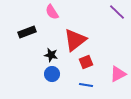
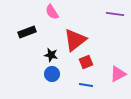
purple line: moved 2 px left, 2 px down; rotated 36 degrees counterclockwise
